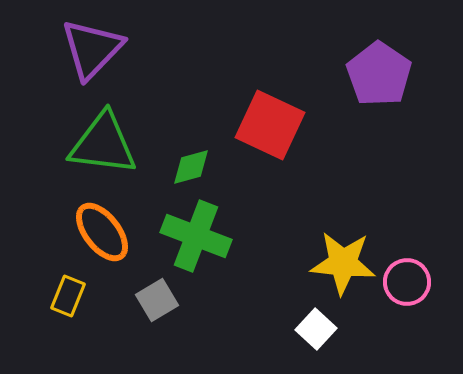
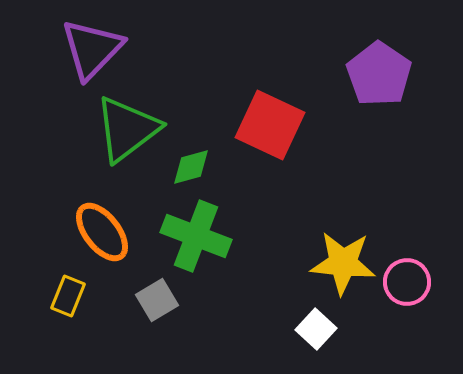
green triangle: moved 24 px right, 15 px up; rotated 44 degrees counterclockwise
